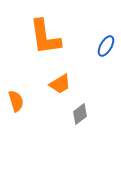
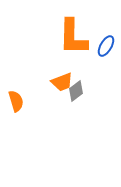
orange L-shape: moved 28 px right; rotated 9 degrees clockwise
orange trapezoid: moved 2 px right, 2 px up; rotated 10 degrees clockwise
gray diamond: moved 4 px left, 23 px up
